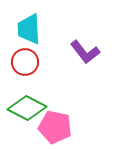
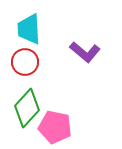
purple L-shape: rotated 12 degrees counterclockwise
green diamond: rotated 75 degrees counterclockwise
